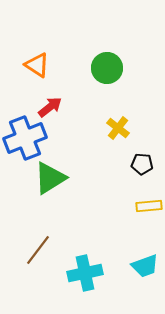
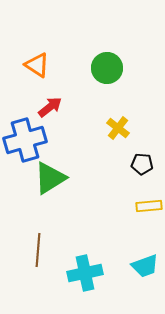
blue cross: moved 2 px down; rotated 6 degrees clockwise
brown line: rotated 32 degrees counterclockwise
